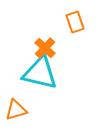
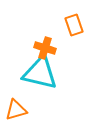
orange rectangle: moved 1 px left, 3 px down
orange cross: rotated 25 degrees counterclockwise
